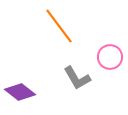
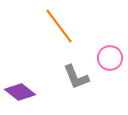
pink circle: moved 1 px down
gray L-shape: moved 1 px left, 1 px up; rotated 8 degrees clockwise
